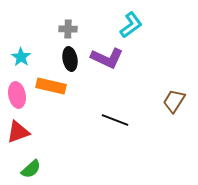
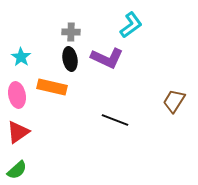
gray cross: moved 3 px right, 3 px down
orange rectangle: moved 1 px right, 1 px down
red triangle: rotated 15 degrees counterclockwise
green semicircle: moved 14 px left, 1 px down
